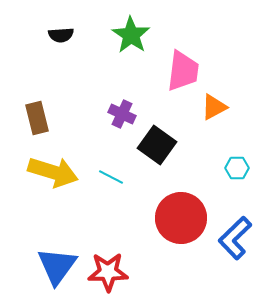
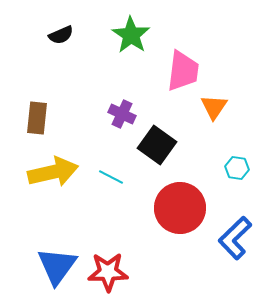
black semicircle: rotated 20 degrees counterclockwise
orange triangle: rotated 28 degrees counterclockwise
brown rectangle: rotated 20 degrees clockwise
cyan hexagon: rotated 10 degrees clockwise
yellow arrow: rotated 30 degrees counterclockwise
red circle: moved 1 px left, 10 px up
